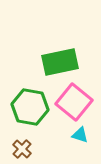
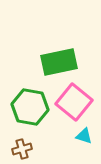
green rectangle: moved 1 px left
cyan triangle: moved 4 px right, 1 px down
brown cross: rotated 30 degrees clockwise
